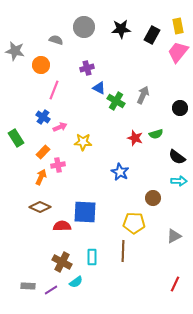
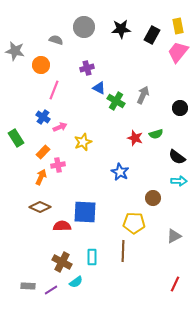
yellow star: rotated 24 degrees counterclockwise
